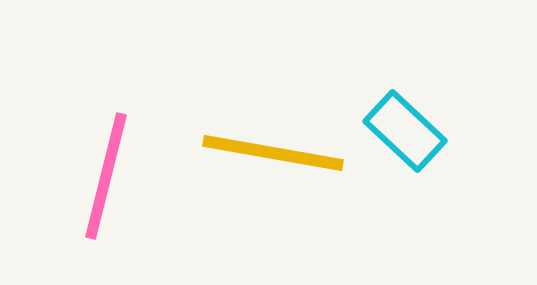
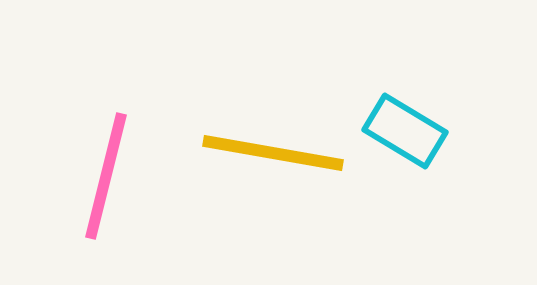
cyan rectangle: rotated 12 degrees counterclockwise
